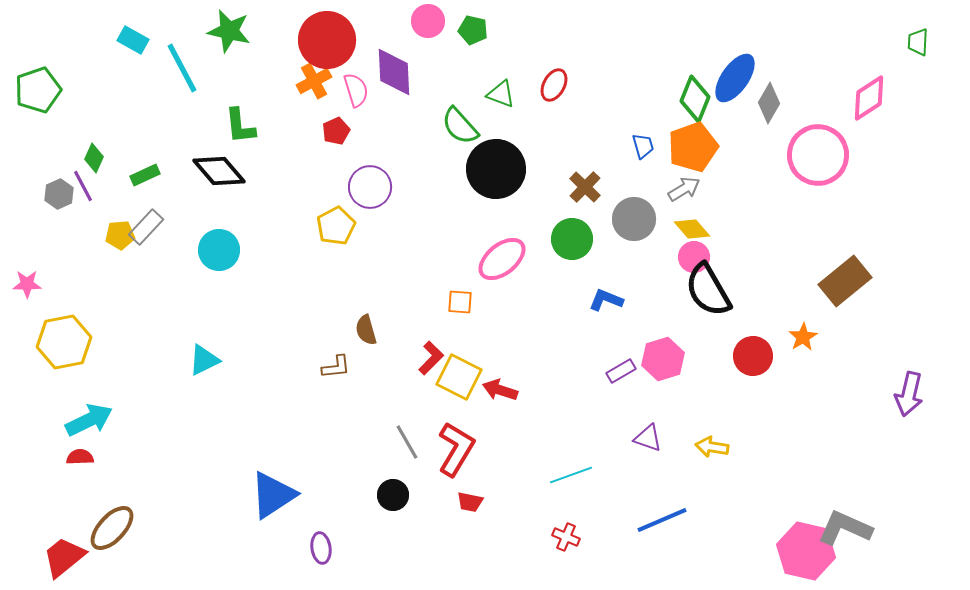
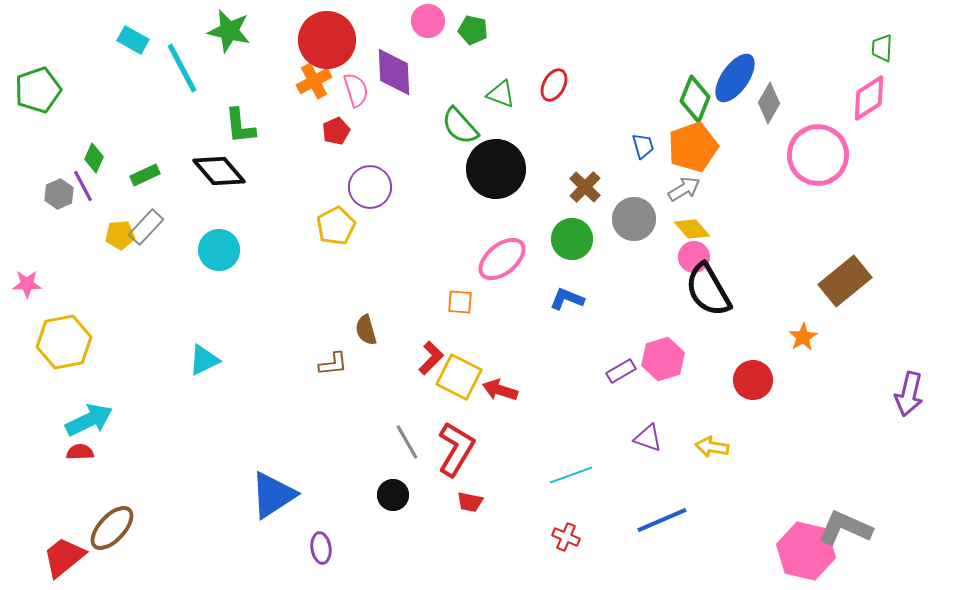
green trapezoid at (918, 42): moved 36 px left, 6 px down
blue L-shape at (606, 300): moved 39 px left, 1 px up
red circle at (753, 356): moved 24 px down
brown L-shape at (336, 367): moved 3 px left, 3 px up
red semicircle at (80, 457): moved 5 px up
